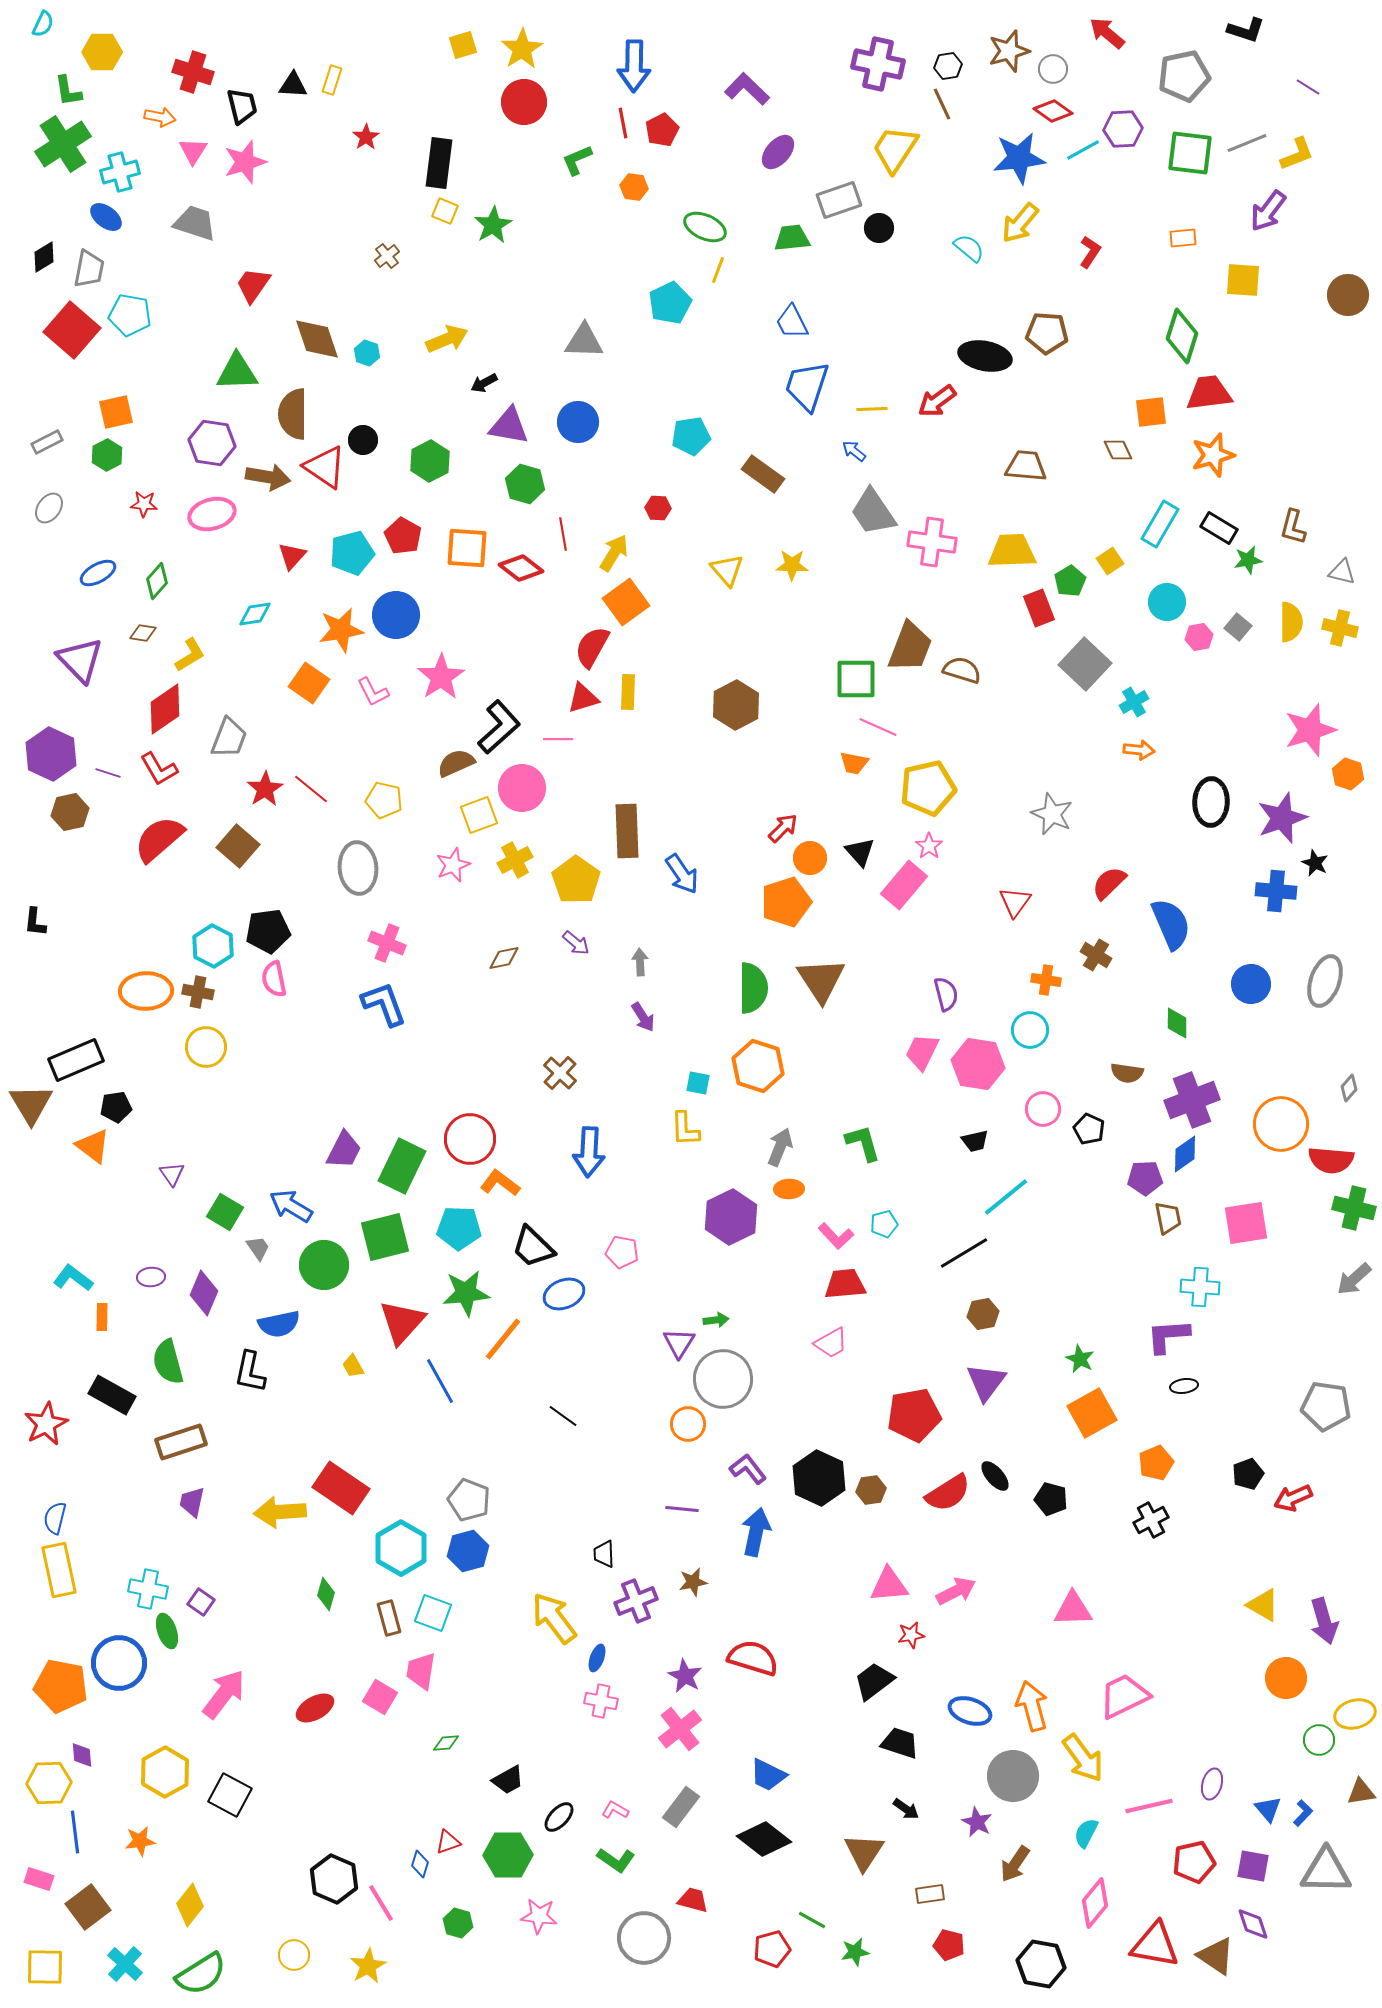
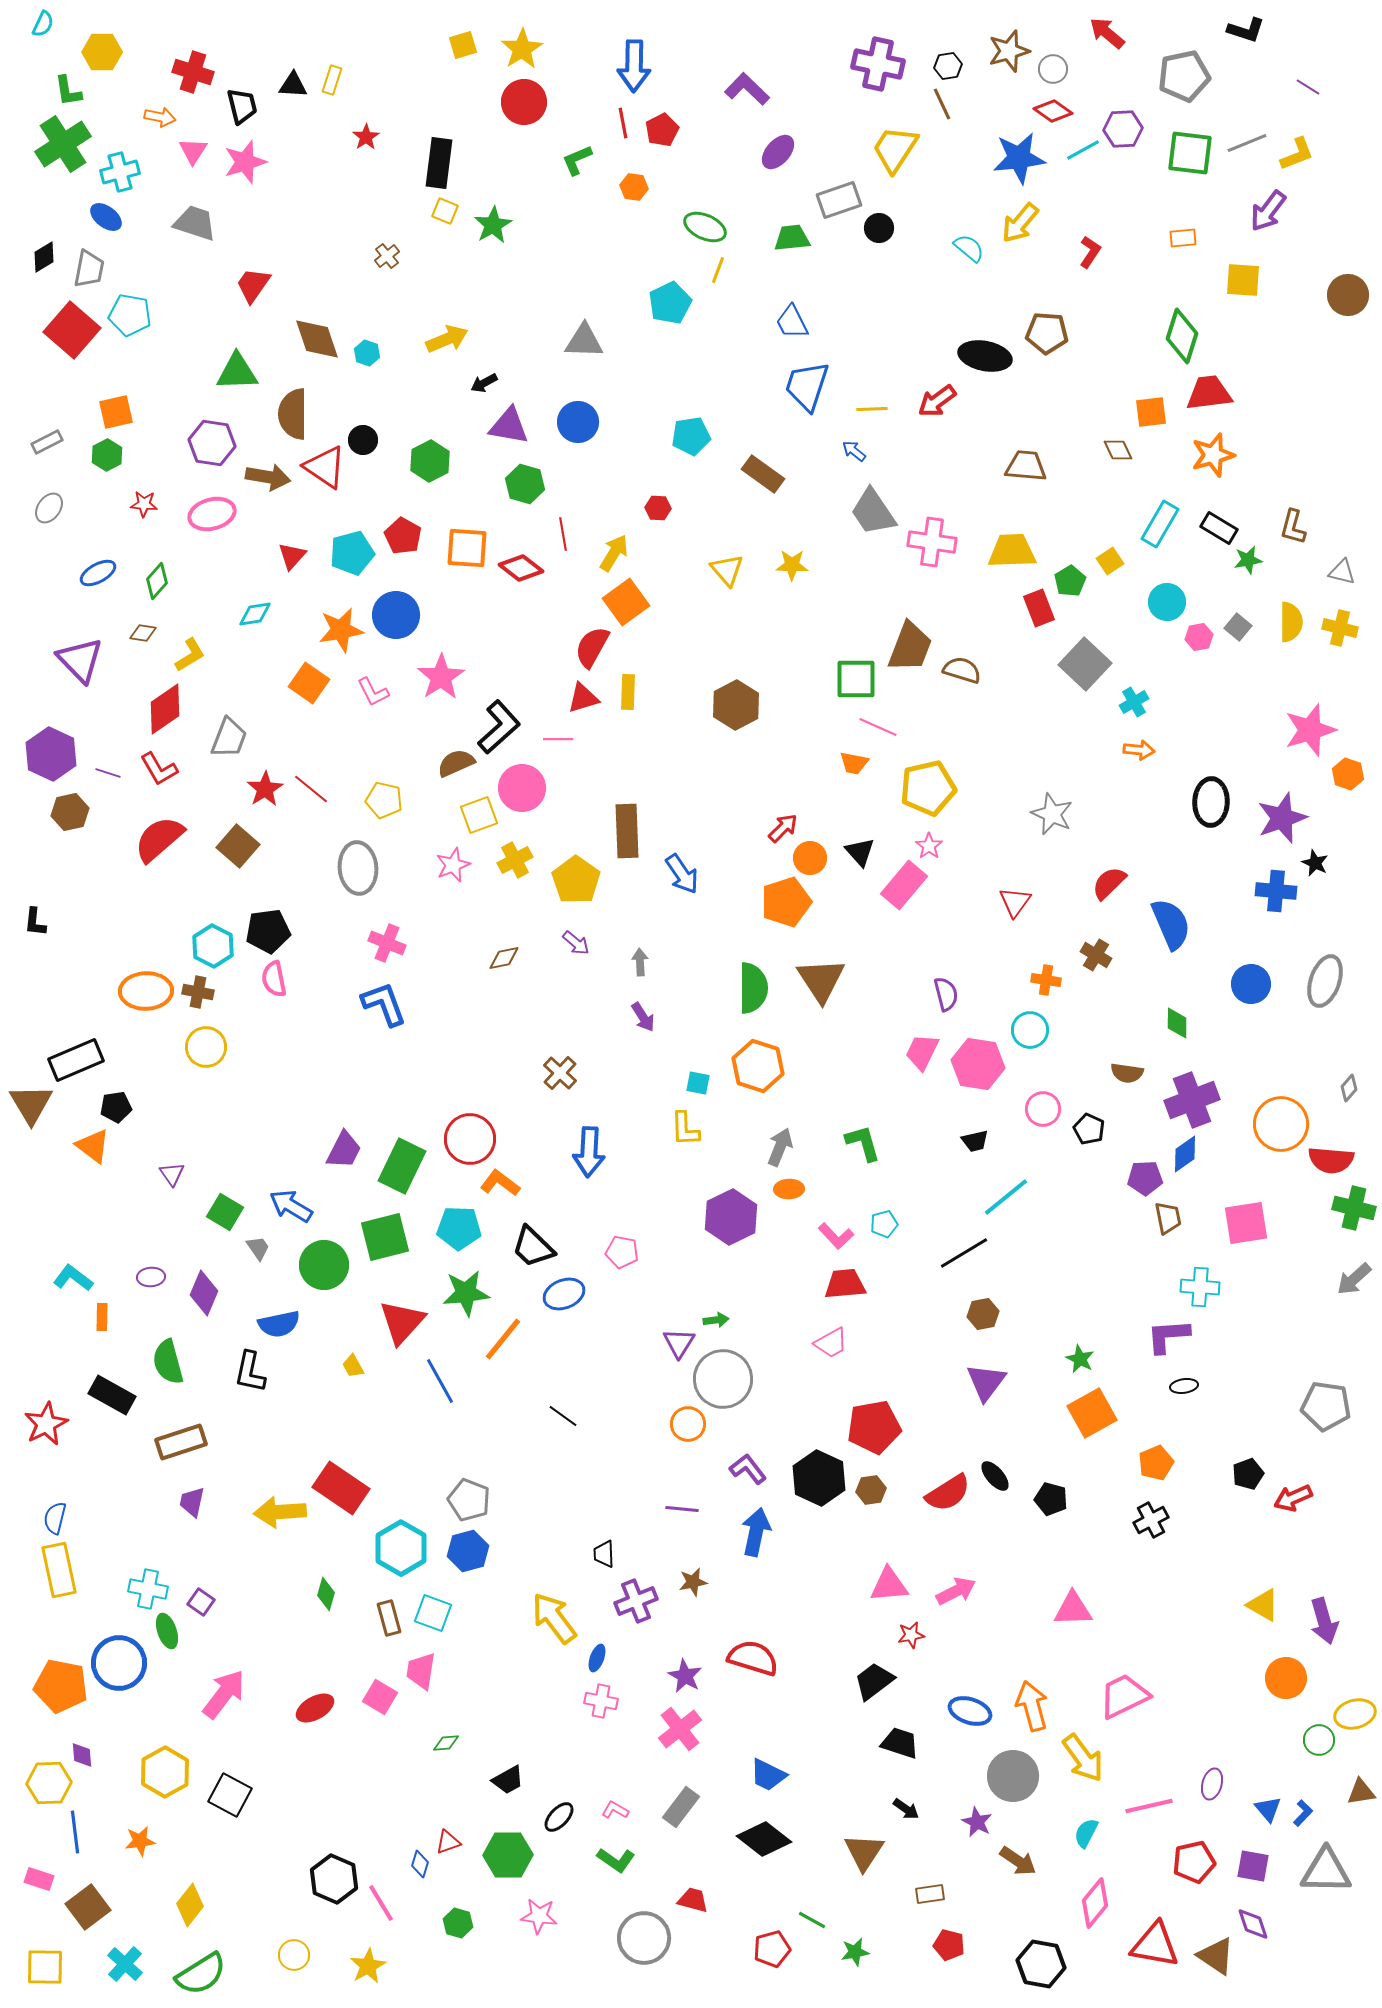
red pentagon at (914, 1415): moved 40 px left, 12 px down
brown arrow at (1015, 1864): moved 3 px right, 3 px up; rotated 90 degrees counterclockwise
